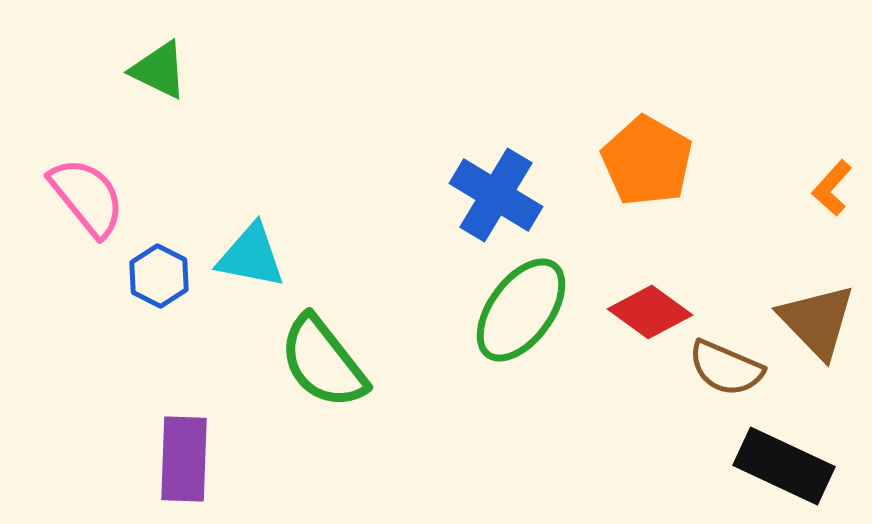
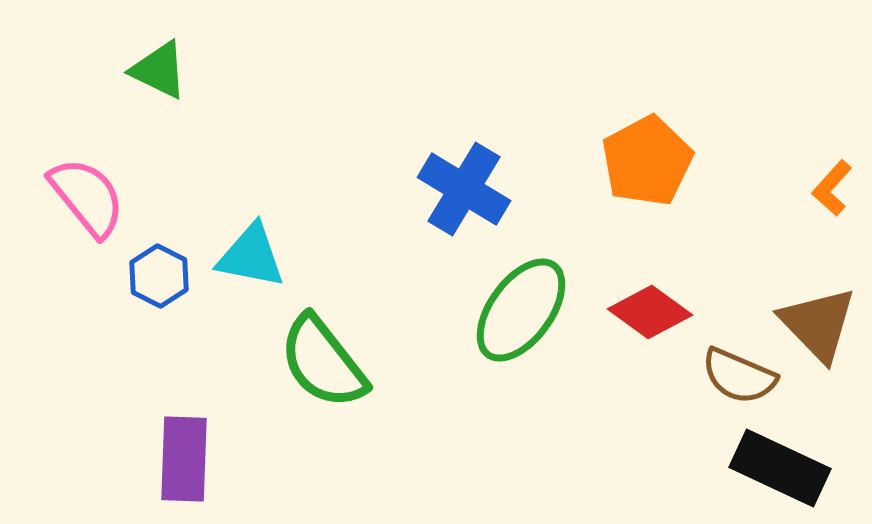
orange pentagon: rotated 14 degrees clockwise
blue cross: moved 32 px left, 6 px up
brown triangle: moved 1 px right, 3 px down
brown semicircle: moved 13 px right, 8 px down
black rectangle: moved 4 px left, 2 px down
